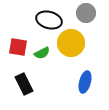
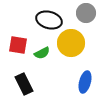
red square: moved 2 px up
